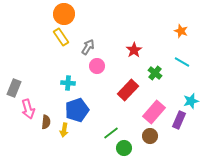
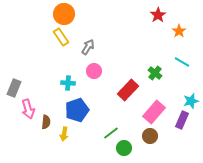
orange star: moved 2 px left; rotated 16 degrees clockwise
red star: moved 24 px right, 35 px up
pink circle: moved 3 px left, 5 px down
purple rectangle: moved 3 px right
yellow arrow: moved 4 px down
